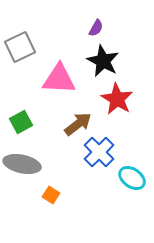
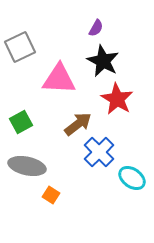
gray ellipse: moved 5 px right, 2 px down
